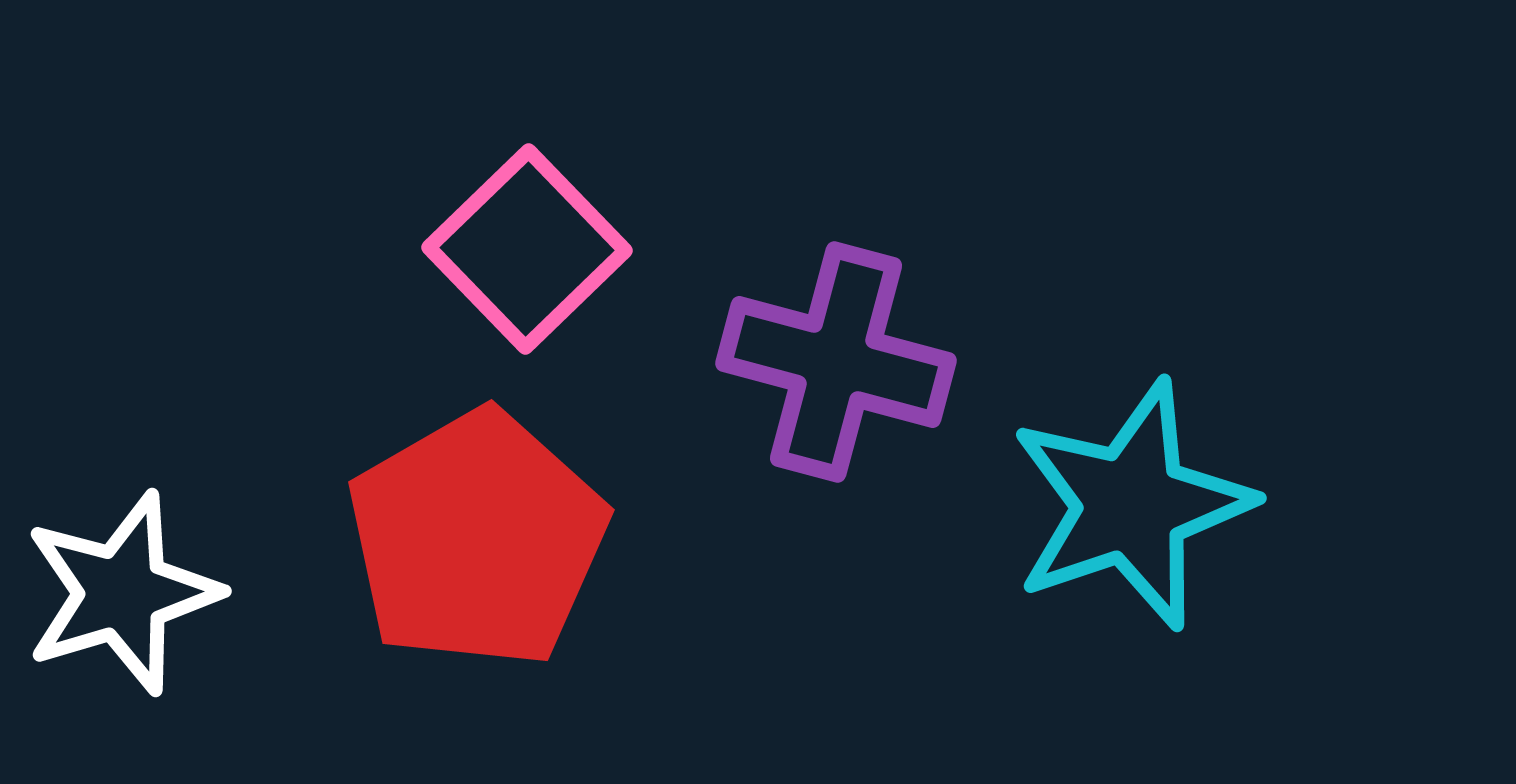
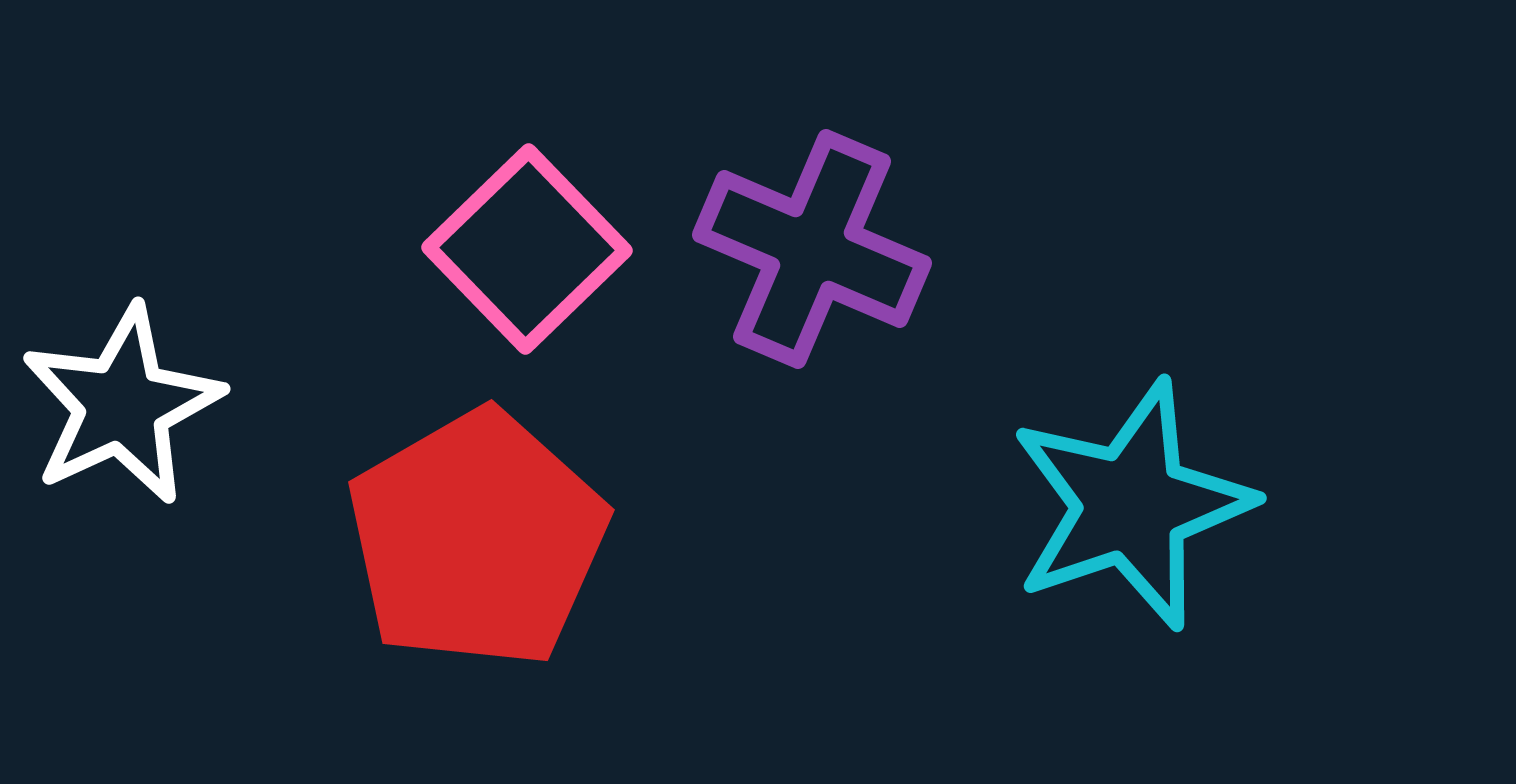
purple cross: moved 24 px left, 113 px up; rotated 8 degrees clockwise
white star: moved 188 px up; rotated 8 degrees counterclockwise
